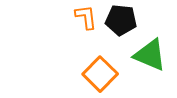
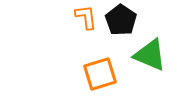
black pentagon: rotated 28 degrees clockwise
orange square: rotated 28 degrees clockwise
